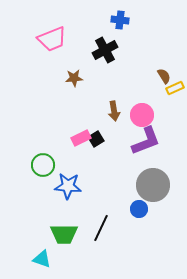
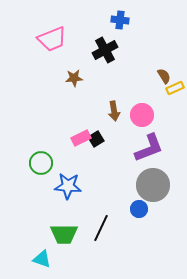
purple L-shape: moved 3 px right, 7 px down
green circle: moved 2 px left, 2 px up
